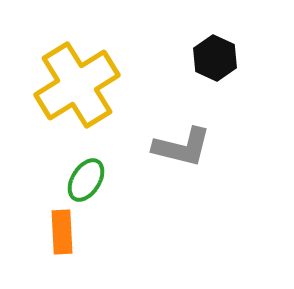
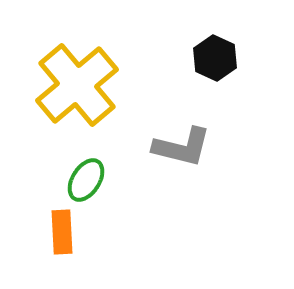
yellow cross: rotated 8 degrees counterclockwise
